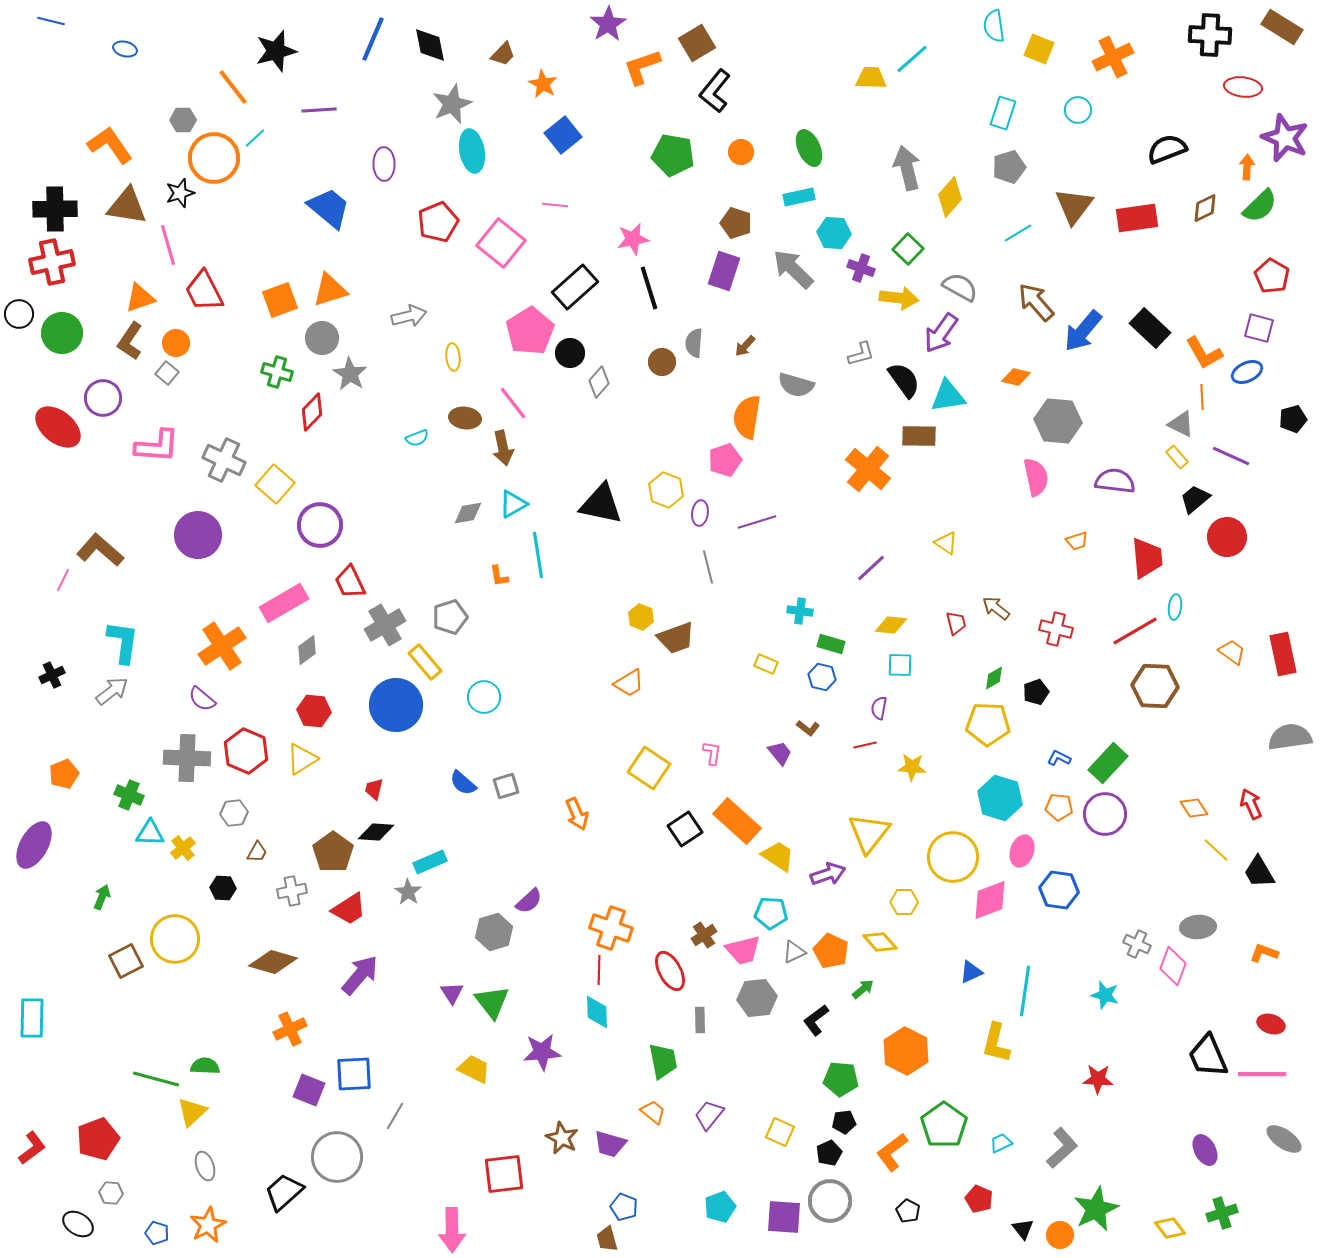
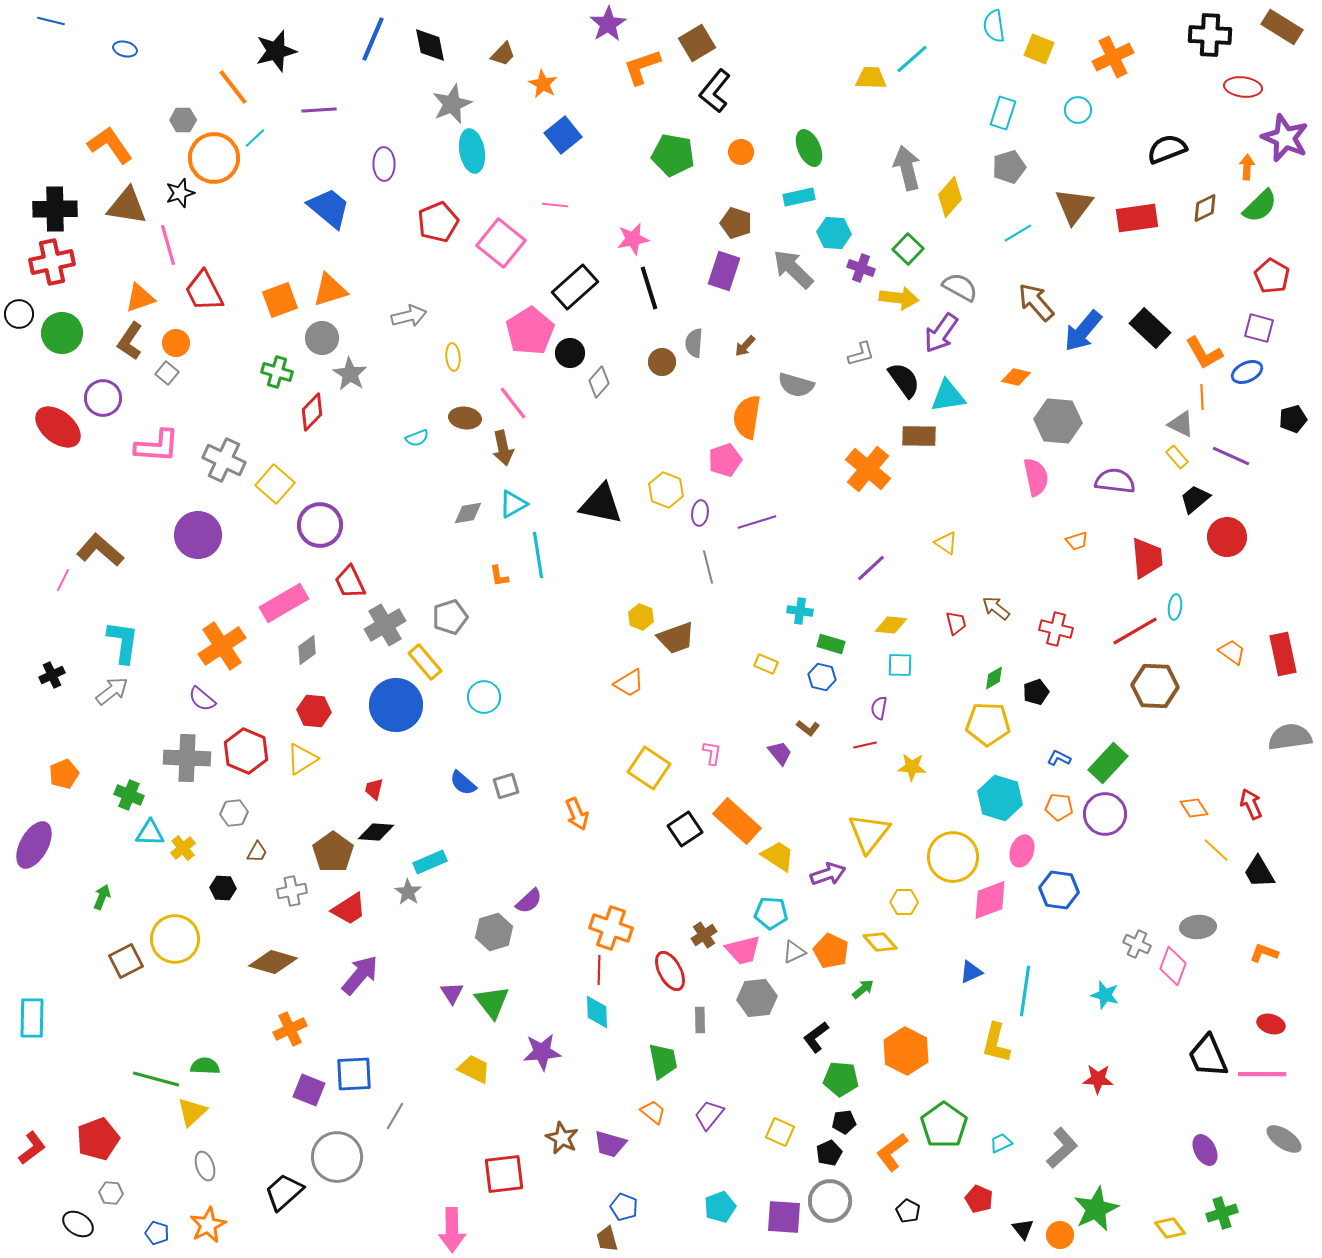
black L-shape at (816, 1020): moved 17 px down
